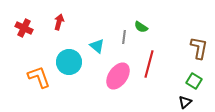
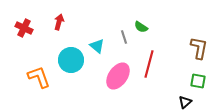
gray line: rotated 24 degrees counterclockwise
cyan circle: moved 2 px right, 2 px up
green square: moved 4 px right; rotated 21 degrees counterclockwise
